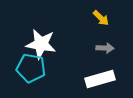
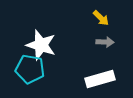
white star: moved 1 px down; rotated 8 degrees clockwise
gray arrow: moved 6 px up
cyan pentagon: moved 1 px left, 1 px down
